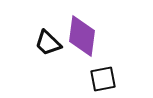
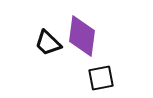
black square: moved 2 px left, 1 px up
